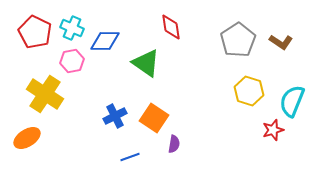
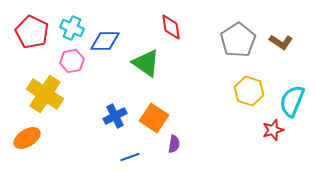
red pentagon: moved 3 px left
